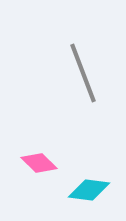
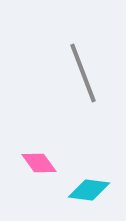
pink diamond: rotated 9 degrees clockwise
